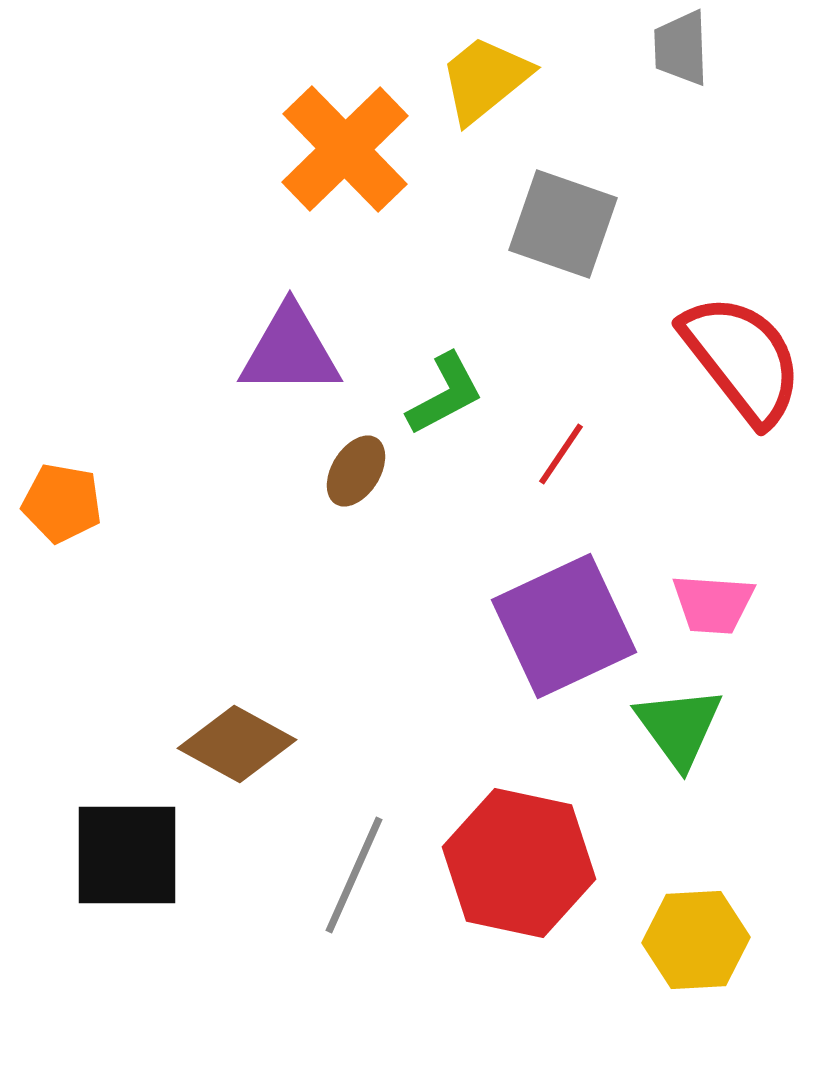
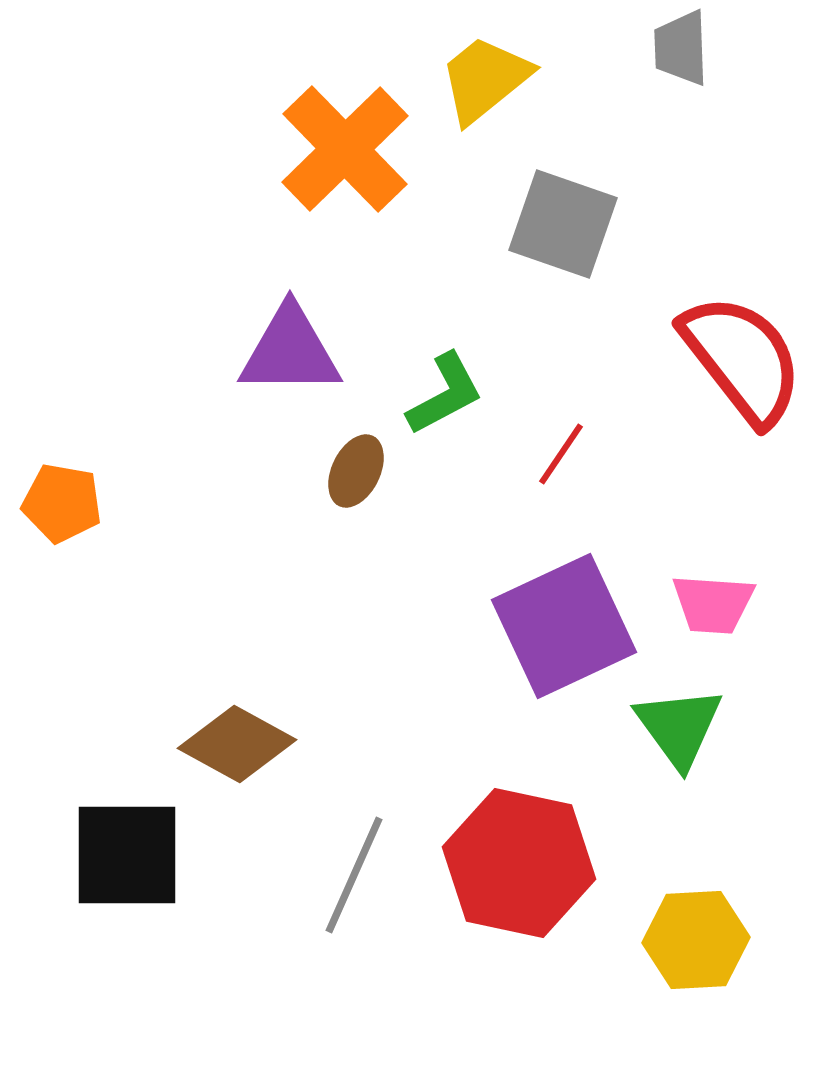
brown ellipse: rotated 6 degrees counterclockwise
